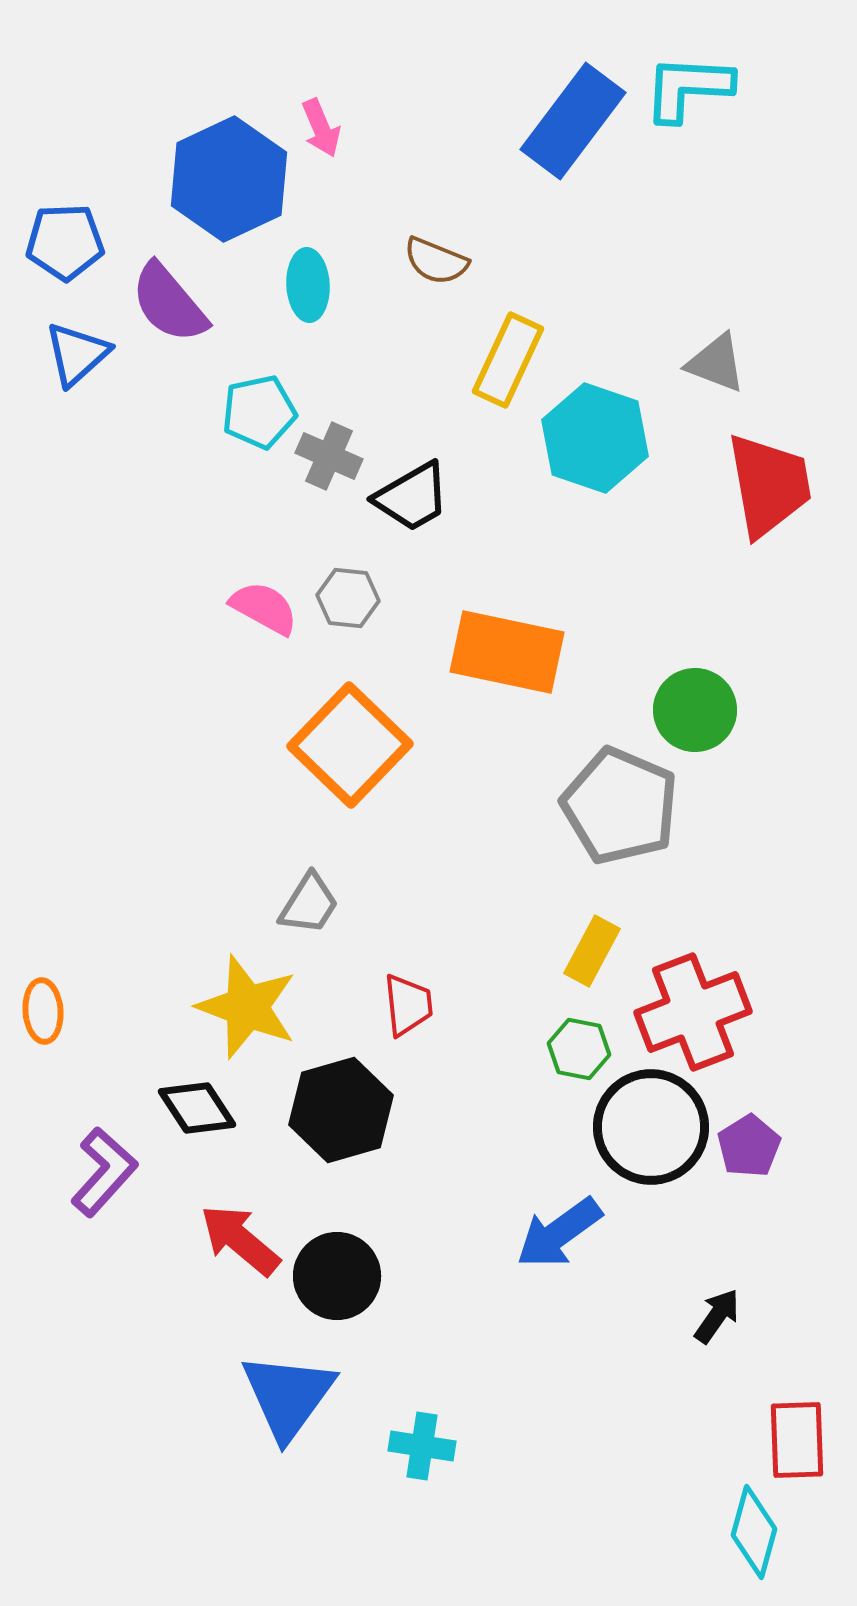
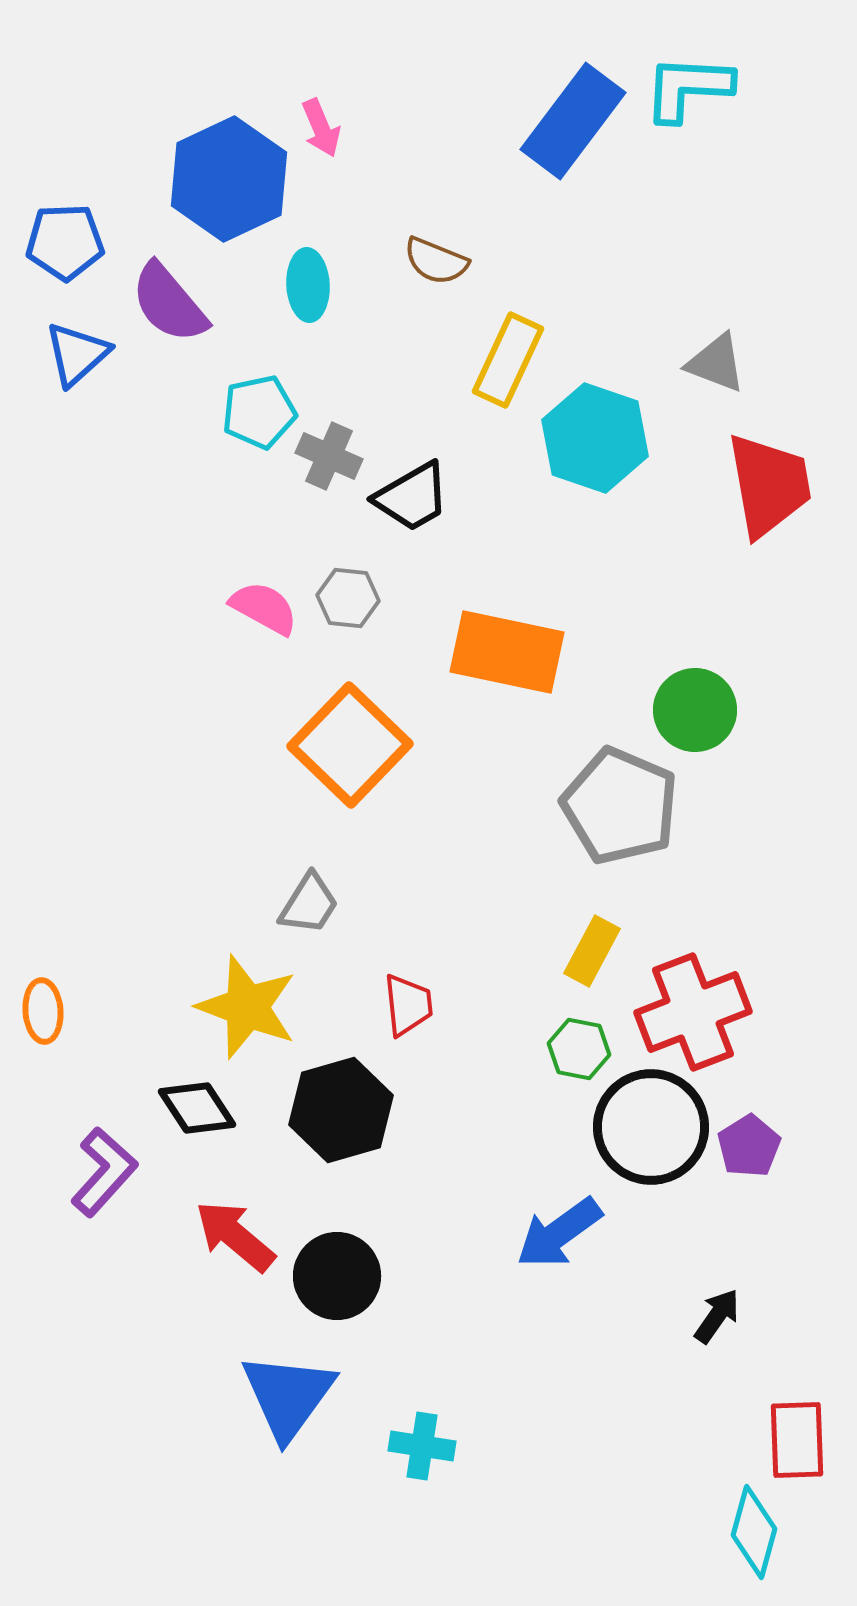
red arrow at (240, 1240): moved 5 px left, 4 px up
